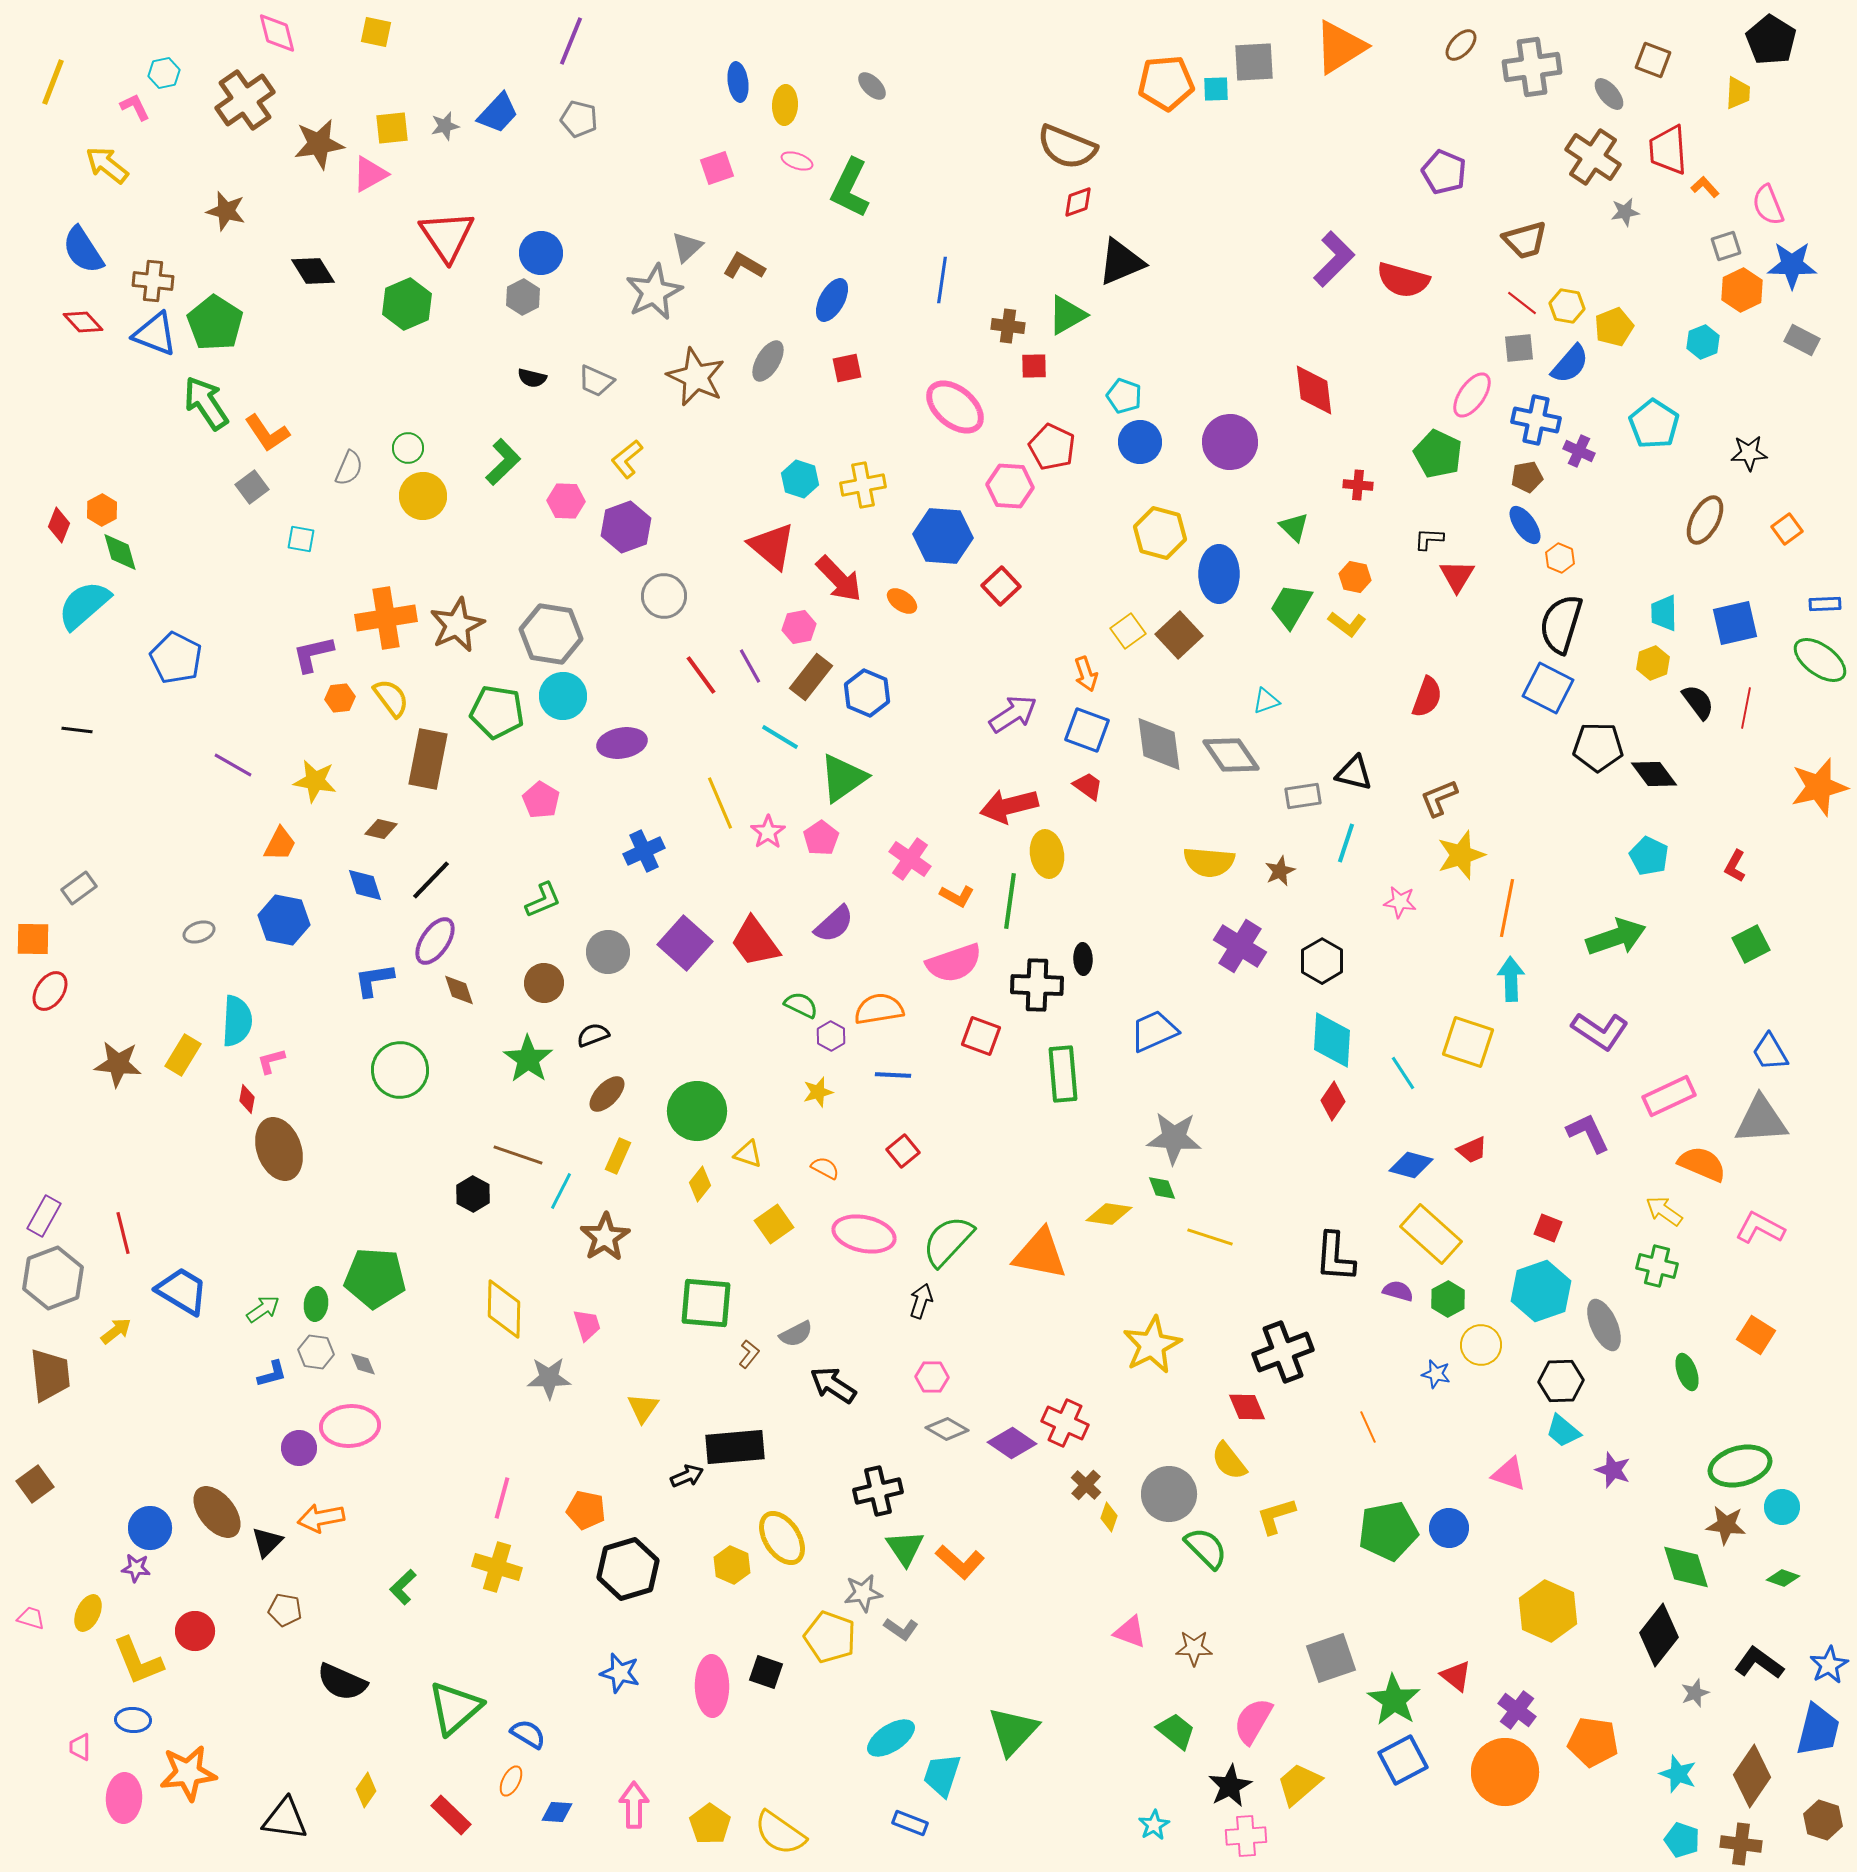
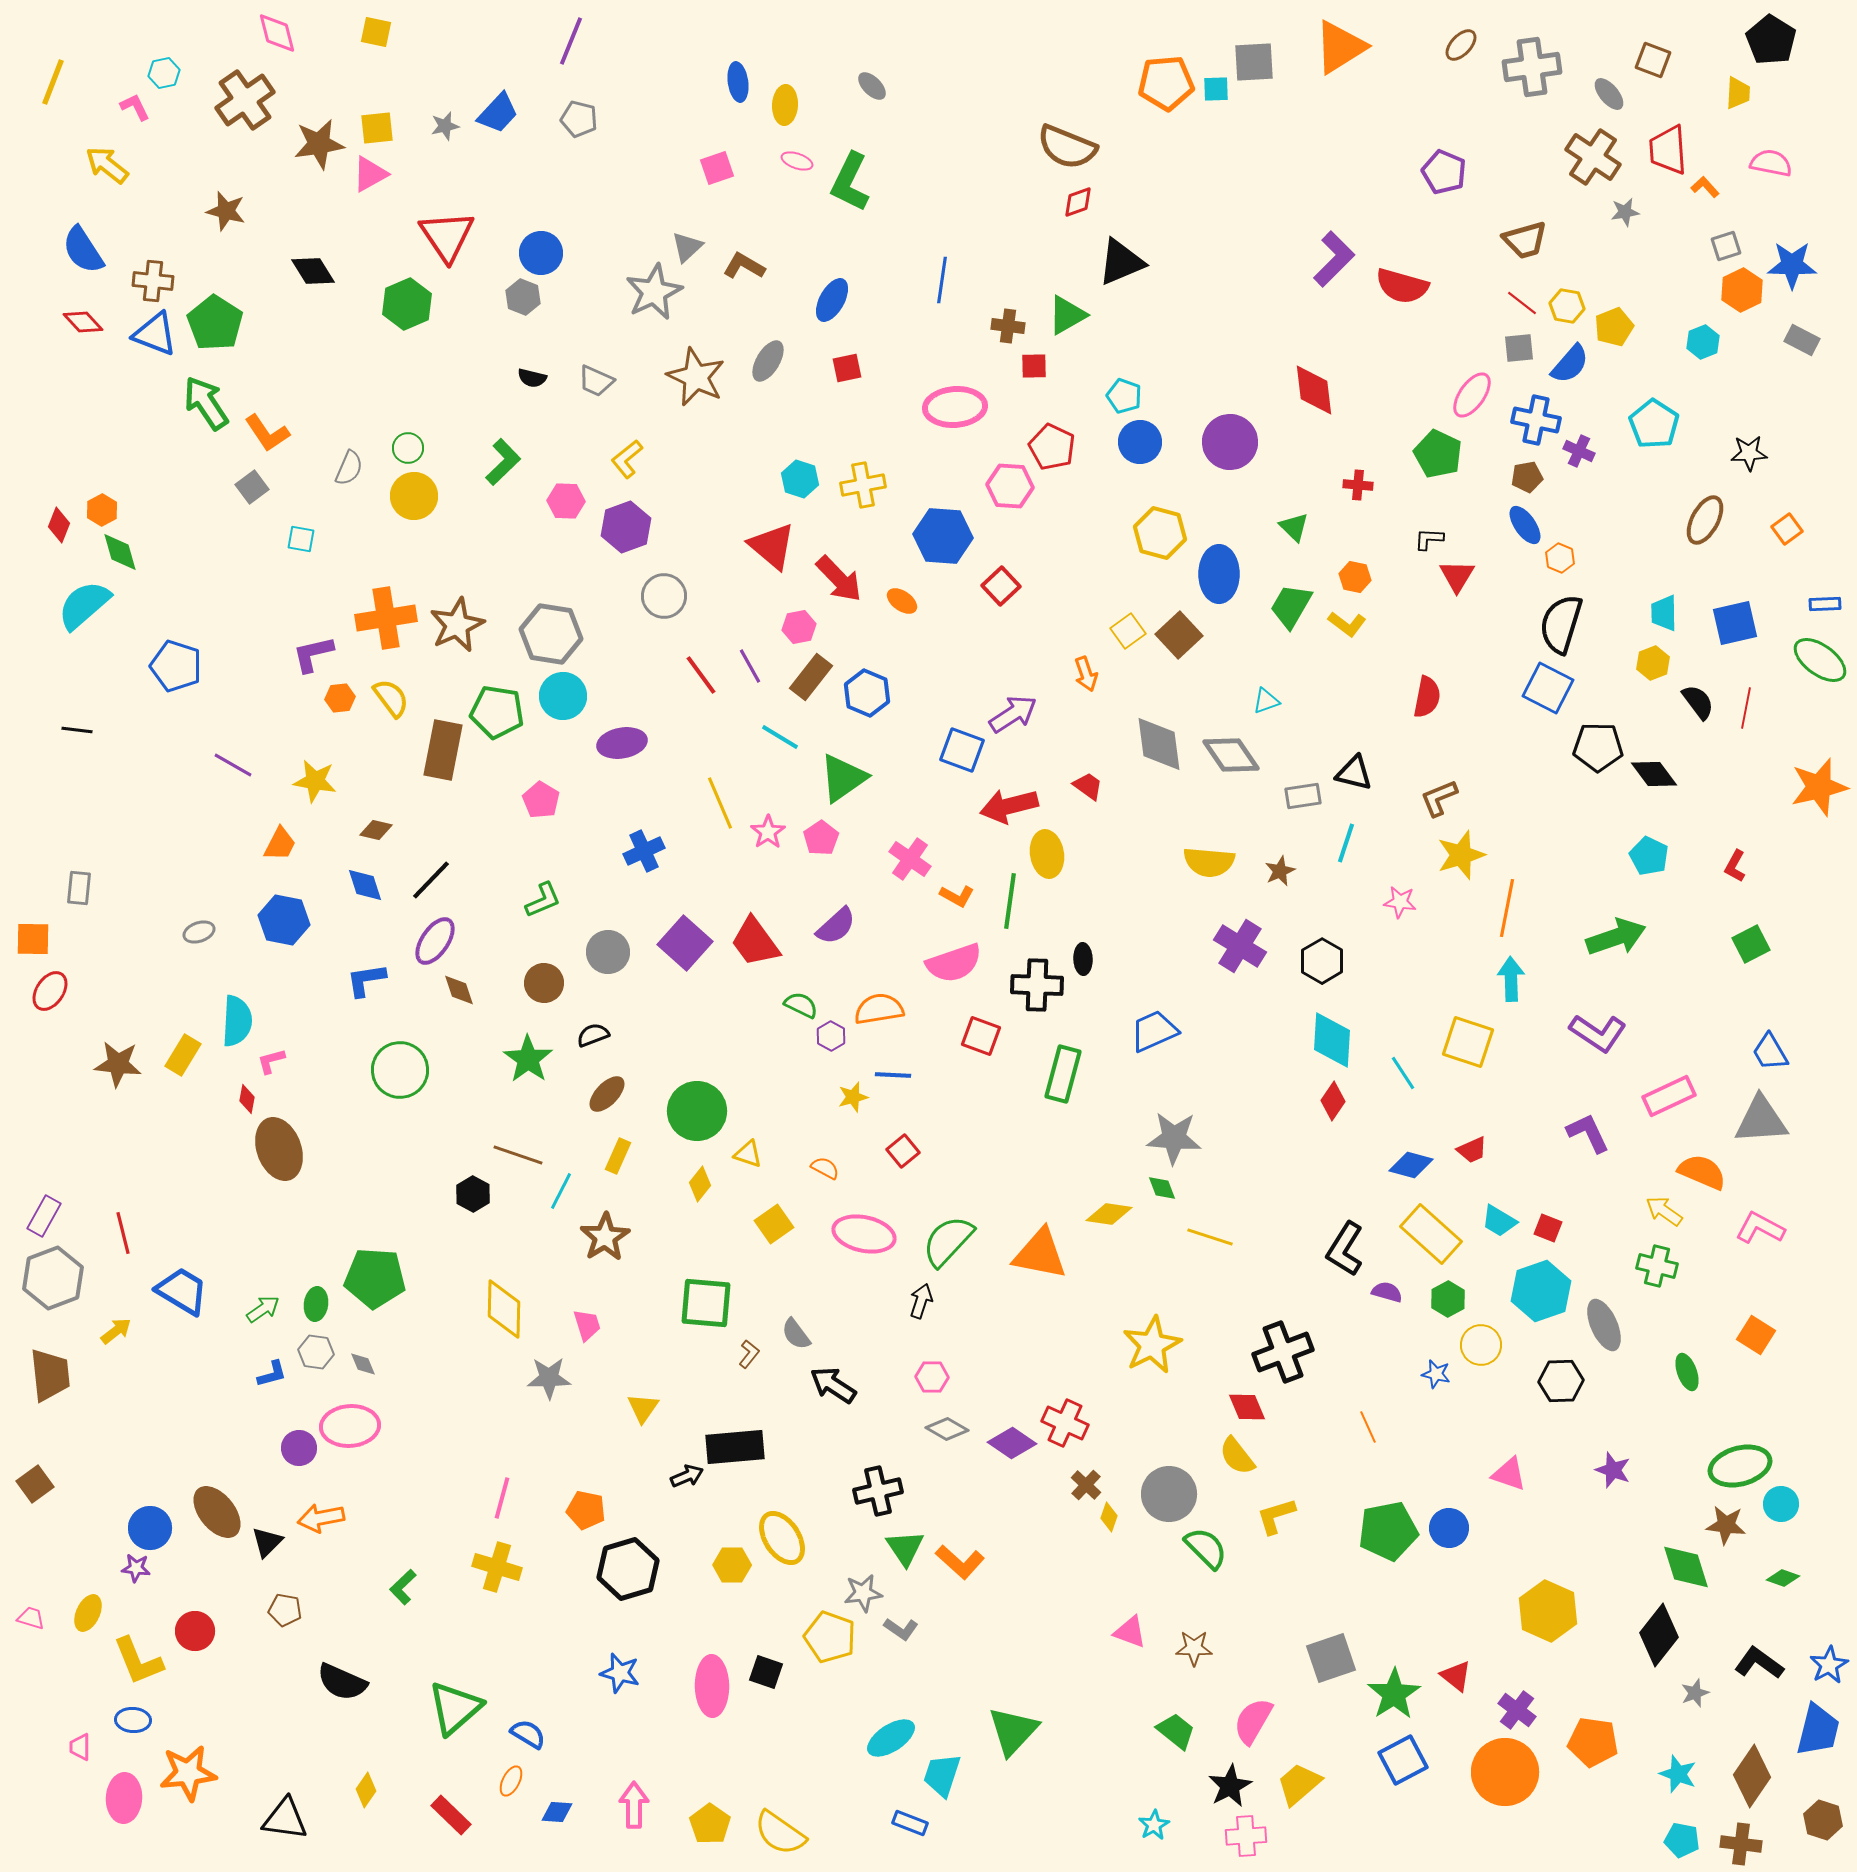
yellow square at (392, 128): moved 15 px left
green L-shape at (850, 188): moved 6 px up
pink semicircle at (1768, 205): moved 3 px right, 42 px up; rotated 123 degrees clockwise
red semicircle at (1403, 280): moved 1 px left, 6 px down
gray hexagon at (523, 297): rotated 12 degrees counterclockwise
pink ellipse at (955, 407): rotated 44 degrees counterclockwise
yellow circle at (423, 496): moved 9 px left
blue pentagon at (176, 658): moved 8 px down; rotated 9 degrees counterclockwise
red semicircle at (1427, 697): rotated 9 degrees counterclockwise
blue square at (1087, 730): moved 125 px left, 20 px down
brown rectangle at (428, 759): moved 15 px right, 9 px up
brown diamond at (381, 829): moved 5 px left, 1 px down
gray rectangle at (79, 888): rotated 48 degrees counterclockwise
purple semicircle at (834, 924): moved 2 px right, 2 px down
blue L-shape at (374, 980): moved 8 px left
purple L-shape at (1600, 1031): moved 2 px left, 2 px down
green rectangle at (1063, 1074): rotated 20 degrees clockwise
yellow star at (818, 1092): moved 35 px right, 5 px down
orange semicircle at (1702, 1164): moved 8 px down
black L-shape at (1335, 1257): moved 10 px right, 8 px up; rotated 28 degrees clockwise
purple semicircle at (1398, 1291): moved 11 px left, 1 px down
gray semicircle at (796, 1334): rotated 80 degrees clockwise
cyan trapezoid at (1563, 1431): moved 64 px left, 210 px up; rotated 9 degrees counterclockwise
yellow semicircle at (1229, 1461): moved 8 px right, 5 px up
cyan circle at (1782, 1507): moved 1 px left, 3 px up
yellow hexagon at (732, 1565): rotated 24 degrees counterclockwise
green star at (1394, 1700): moved 6 px up; rotated 6 degrees clockwise
cyan pentagon at (1682, 1840): rotated 8 degrees counterclockwise
